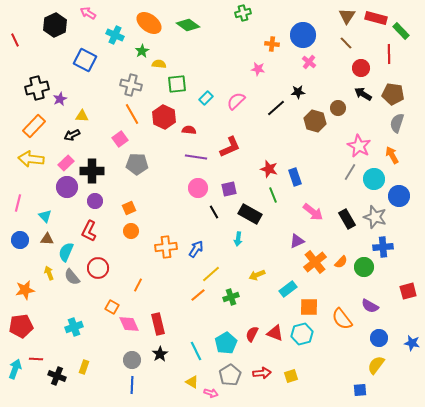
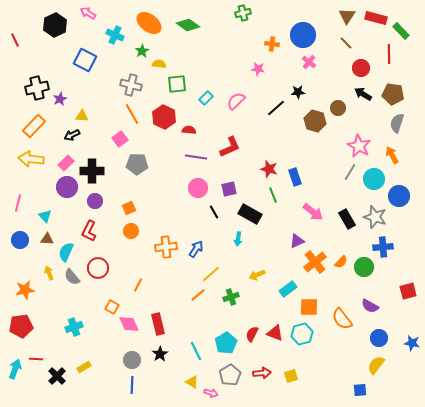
yellow rectangle at (84, 367): rotated 40 degrees clockwise
black cross at (57, 376): rotated 24 degrees clockwise
